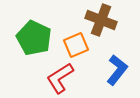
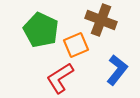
green pentagon: moved 7 px right, 8 px up
